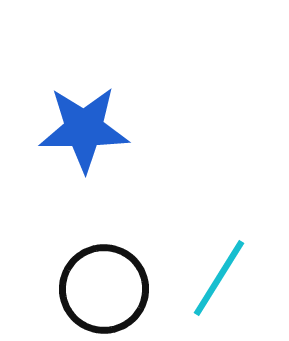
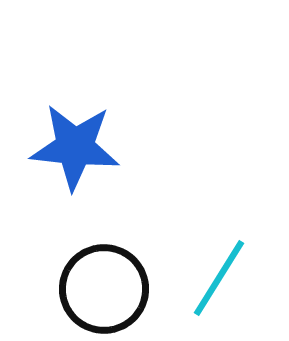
blue star: moved 9 px left, 18 px down; rotated 6 degrees clockwise
